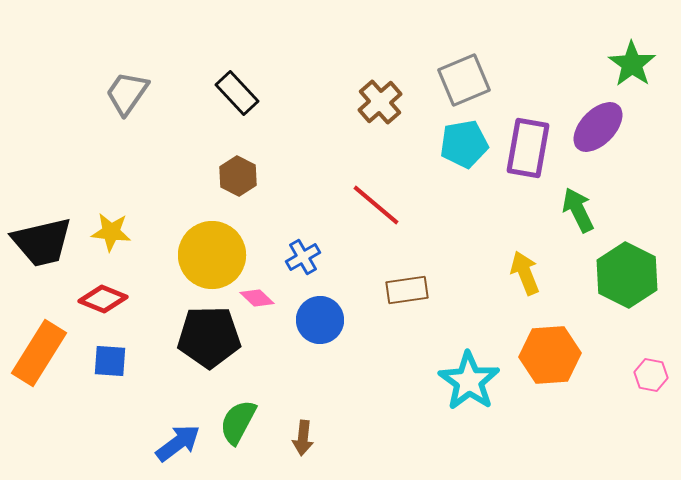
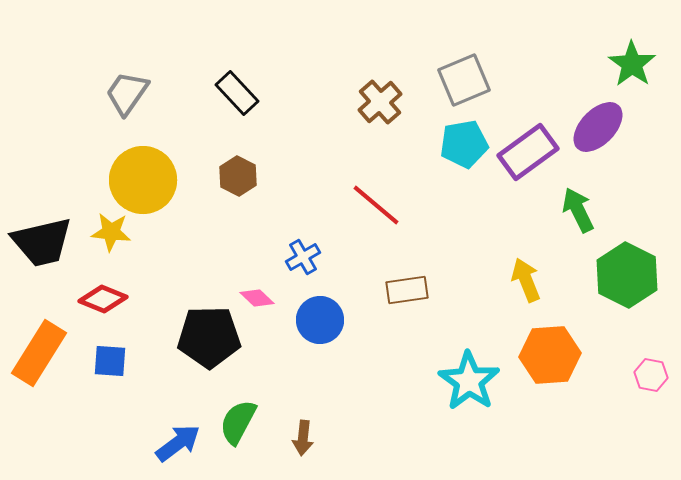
purple rectangle: moved 4 px down; rotated 44 degrees clockwise
yellow circle: moved 69 px left, 75 px up
yellow arrow: moved 1 px right, 7 px down
